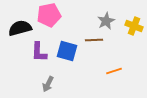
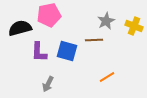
orange line: moved 7 px left, 6 px down; rotated 14 degrees counterclockwise
